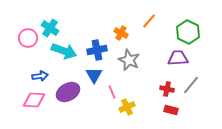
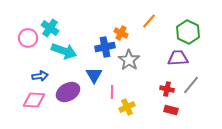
blue cross: moved 8 px right, 3 px up
gray star: rotated 10 degrees clockwise
pink line: rotated 24 degrees clockwise
